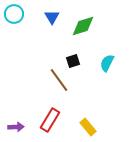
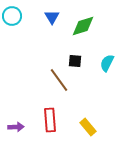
cyan circle: moved 2 px left, 2 px down
black square: moved 2 px right; rotated 24 degrees clockwise
red rectangle: rotated 35 degrees counterclockwise
